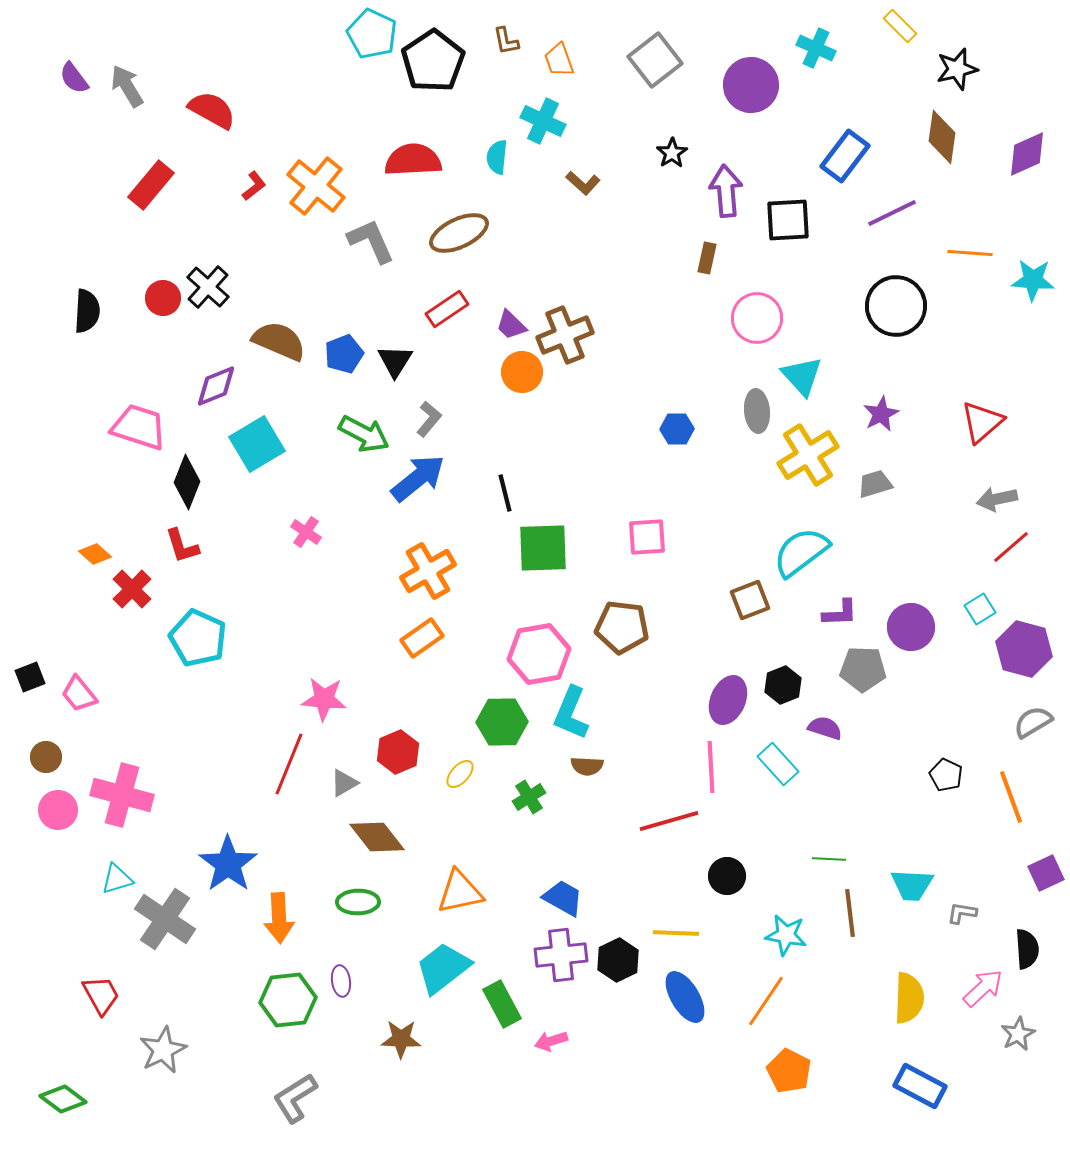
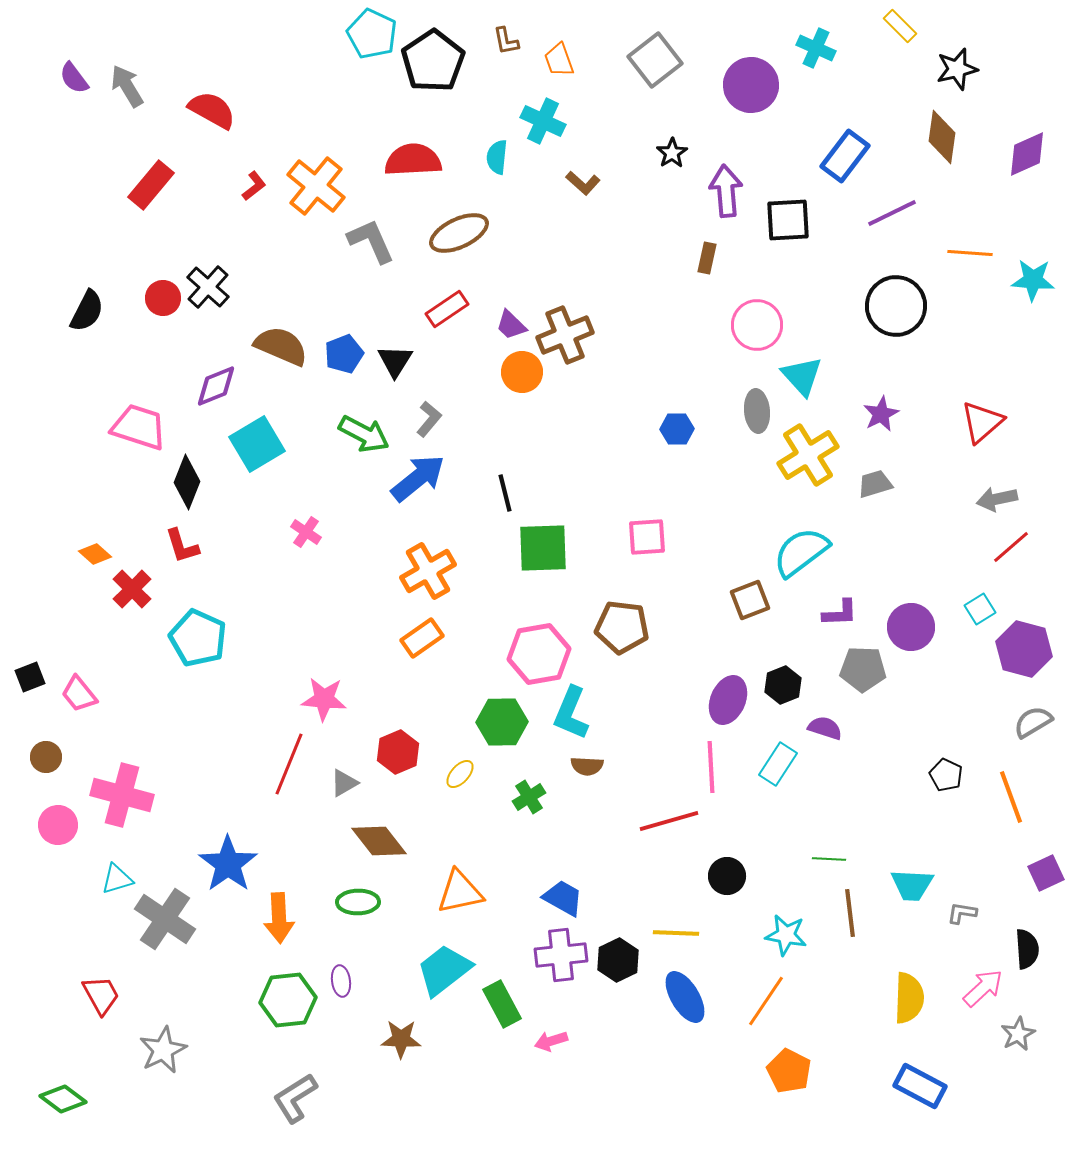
black semicircle at (87, 311): rotated 24 degrees clockwise
pink circle at (757, 318): moved 7 px down
brown semicircle at (279, 341): moved 2 px right, 5 px down
cyan rectangle at (778, 764): rotated 75 degrees clockwise
pink circle at (58, 810): moved 15 px down
brown diamond at (377, 837): moved 2 px right, 4 px down
cyan trapezoid at (443, 968): moved 1 px right, 2 px down
